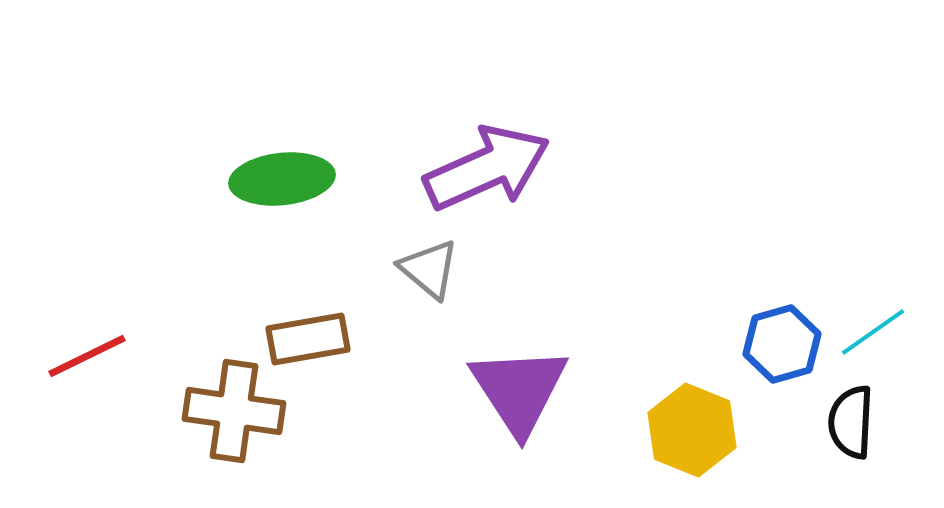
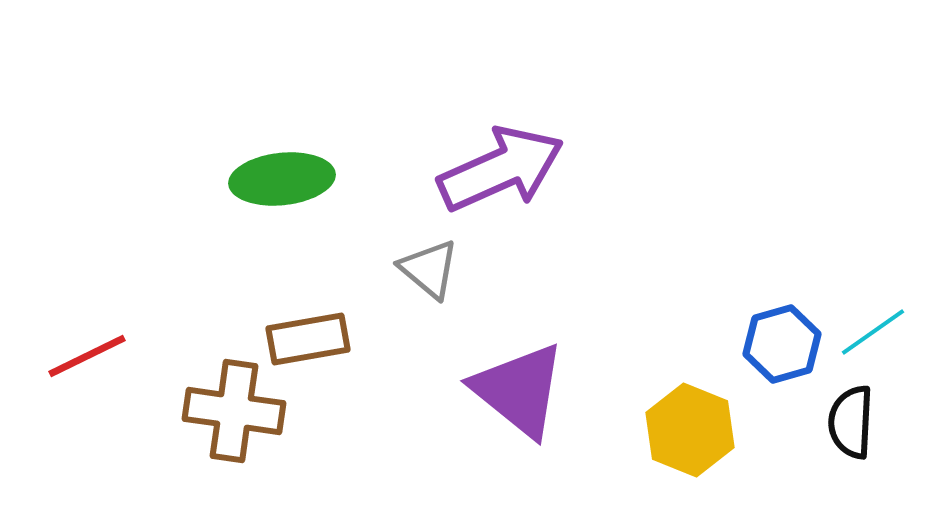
purple arrow: moved 14 px right, 1 px down
purple triangle: rotated 18 degrees counterclockwise
yellow hexagon: moved 2 px left
